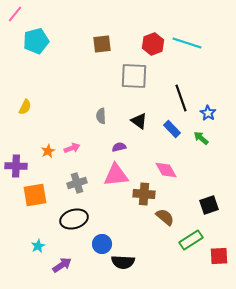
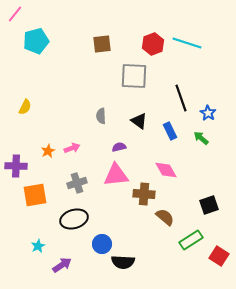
blue rectangle: moved 2 px left, 2 px down; rotated 18 degrees clockwise
red square: rotated 36 degrees clockwise
